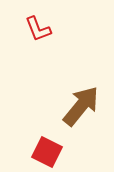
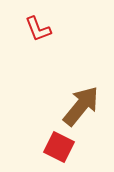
red square: moved 12 px right, 5 px up
